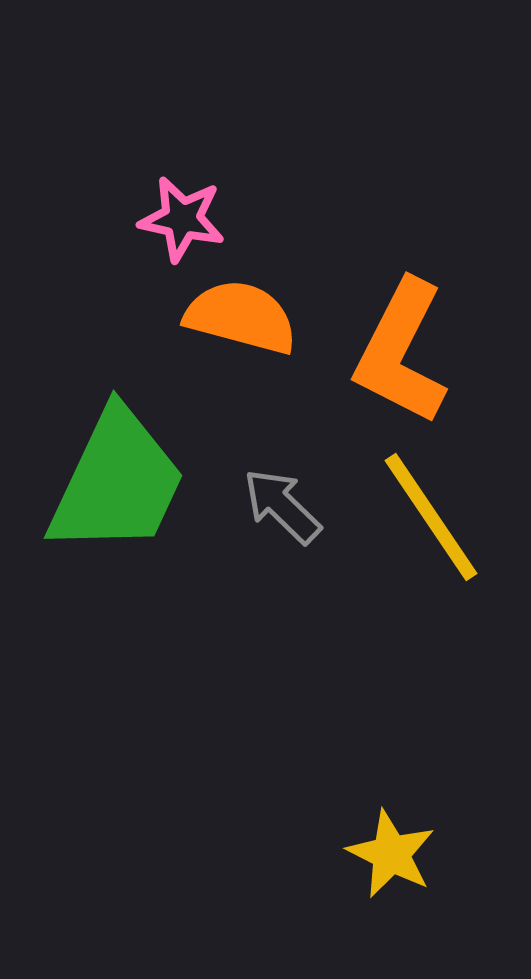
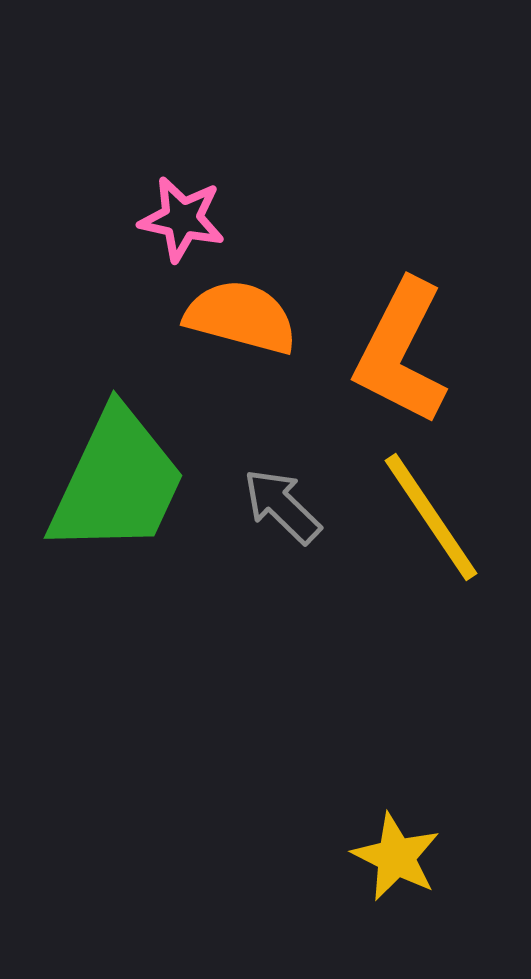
yellow star: moved 5 px right, 3 px down
